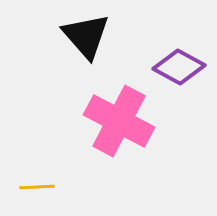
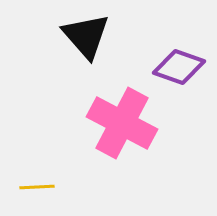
purple diamond: rotated 9 degrees counterclockwise
pink cross: moved 3 px right, 2 px down
